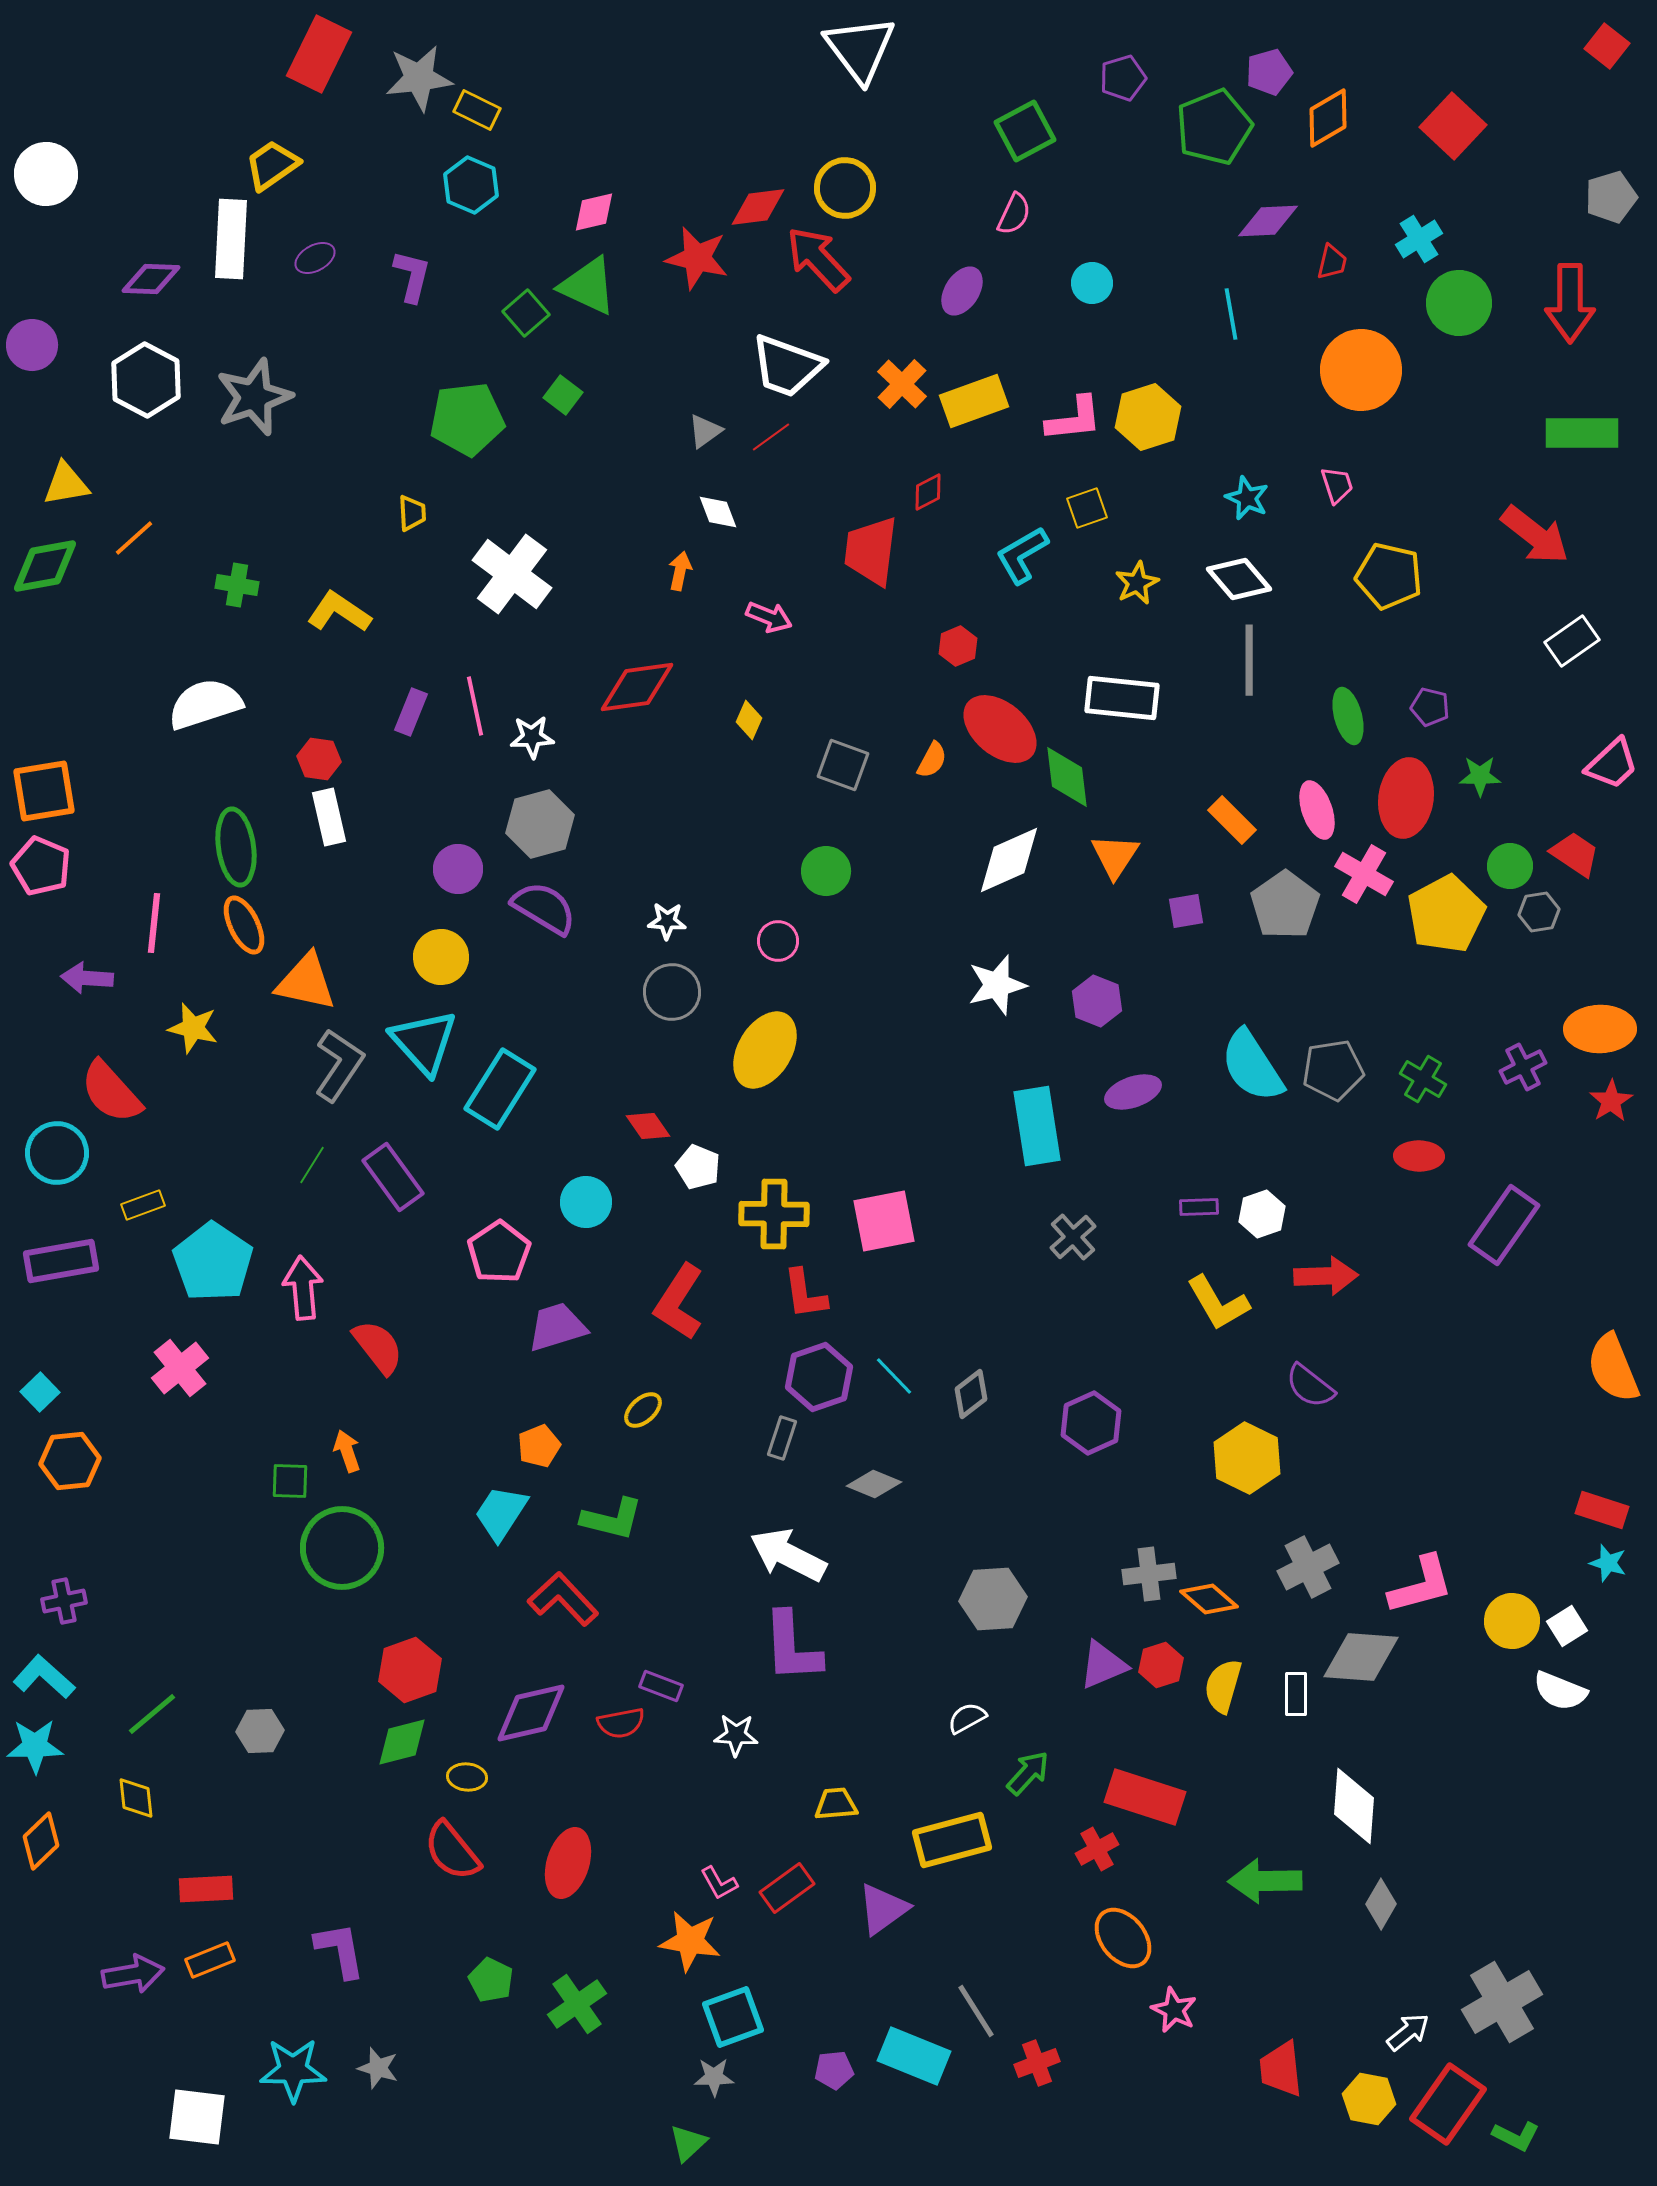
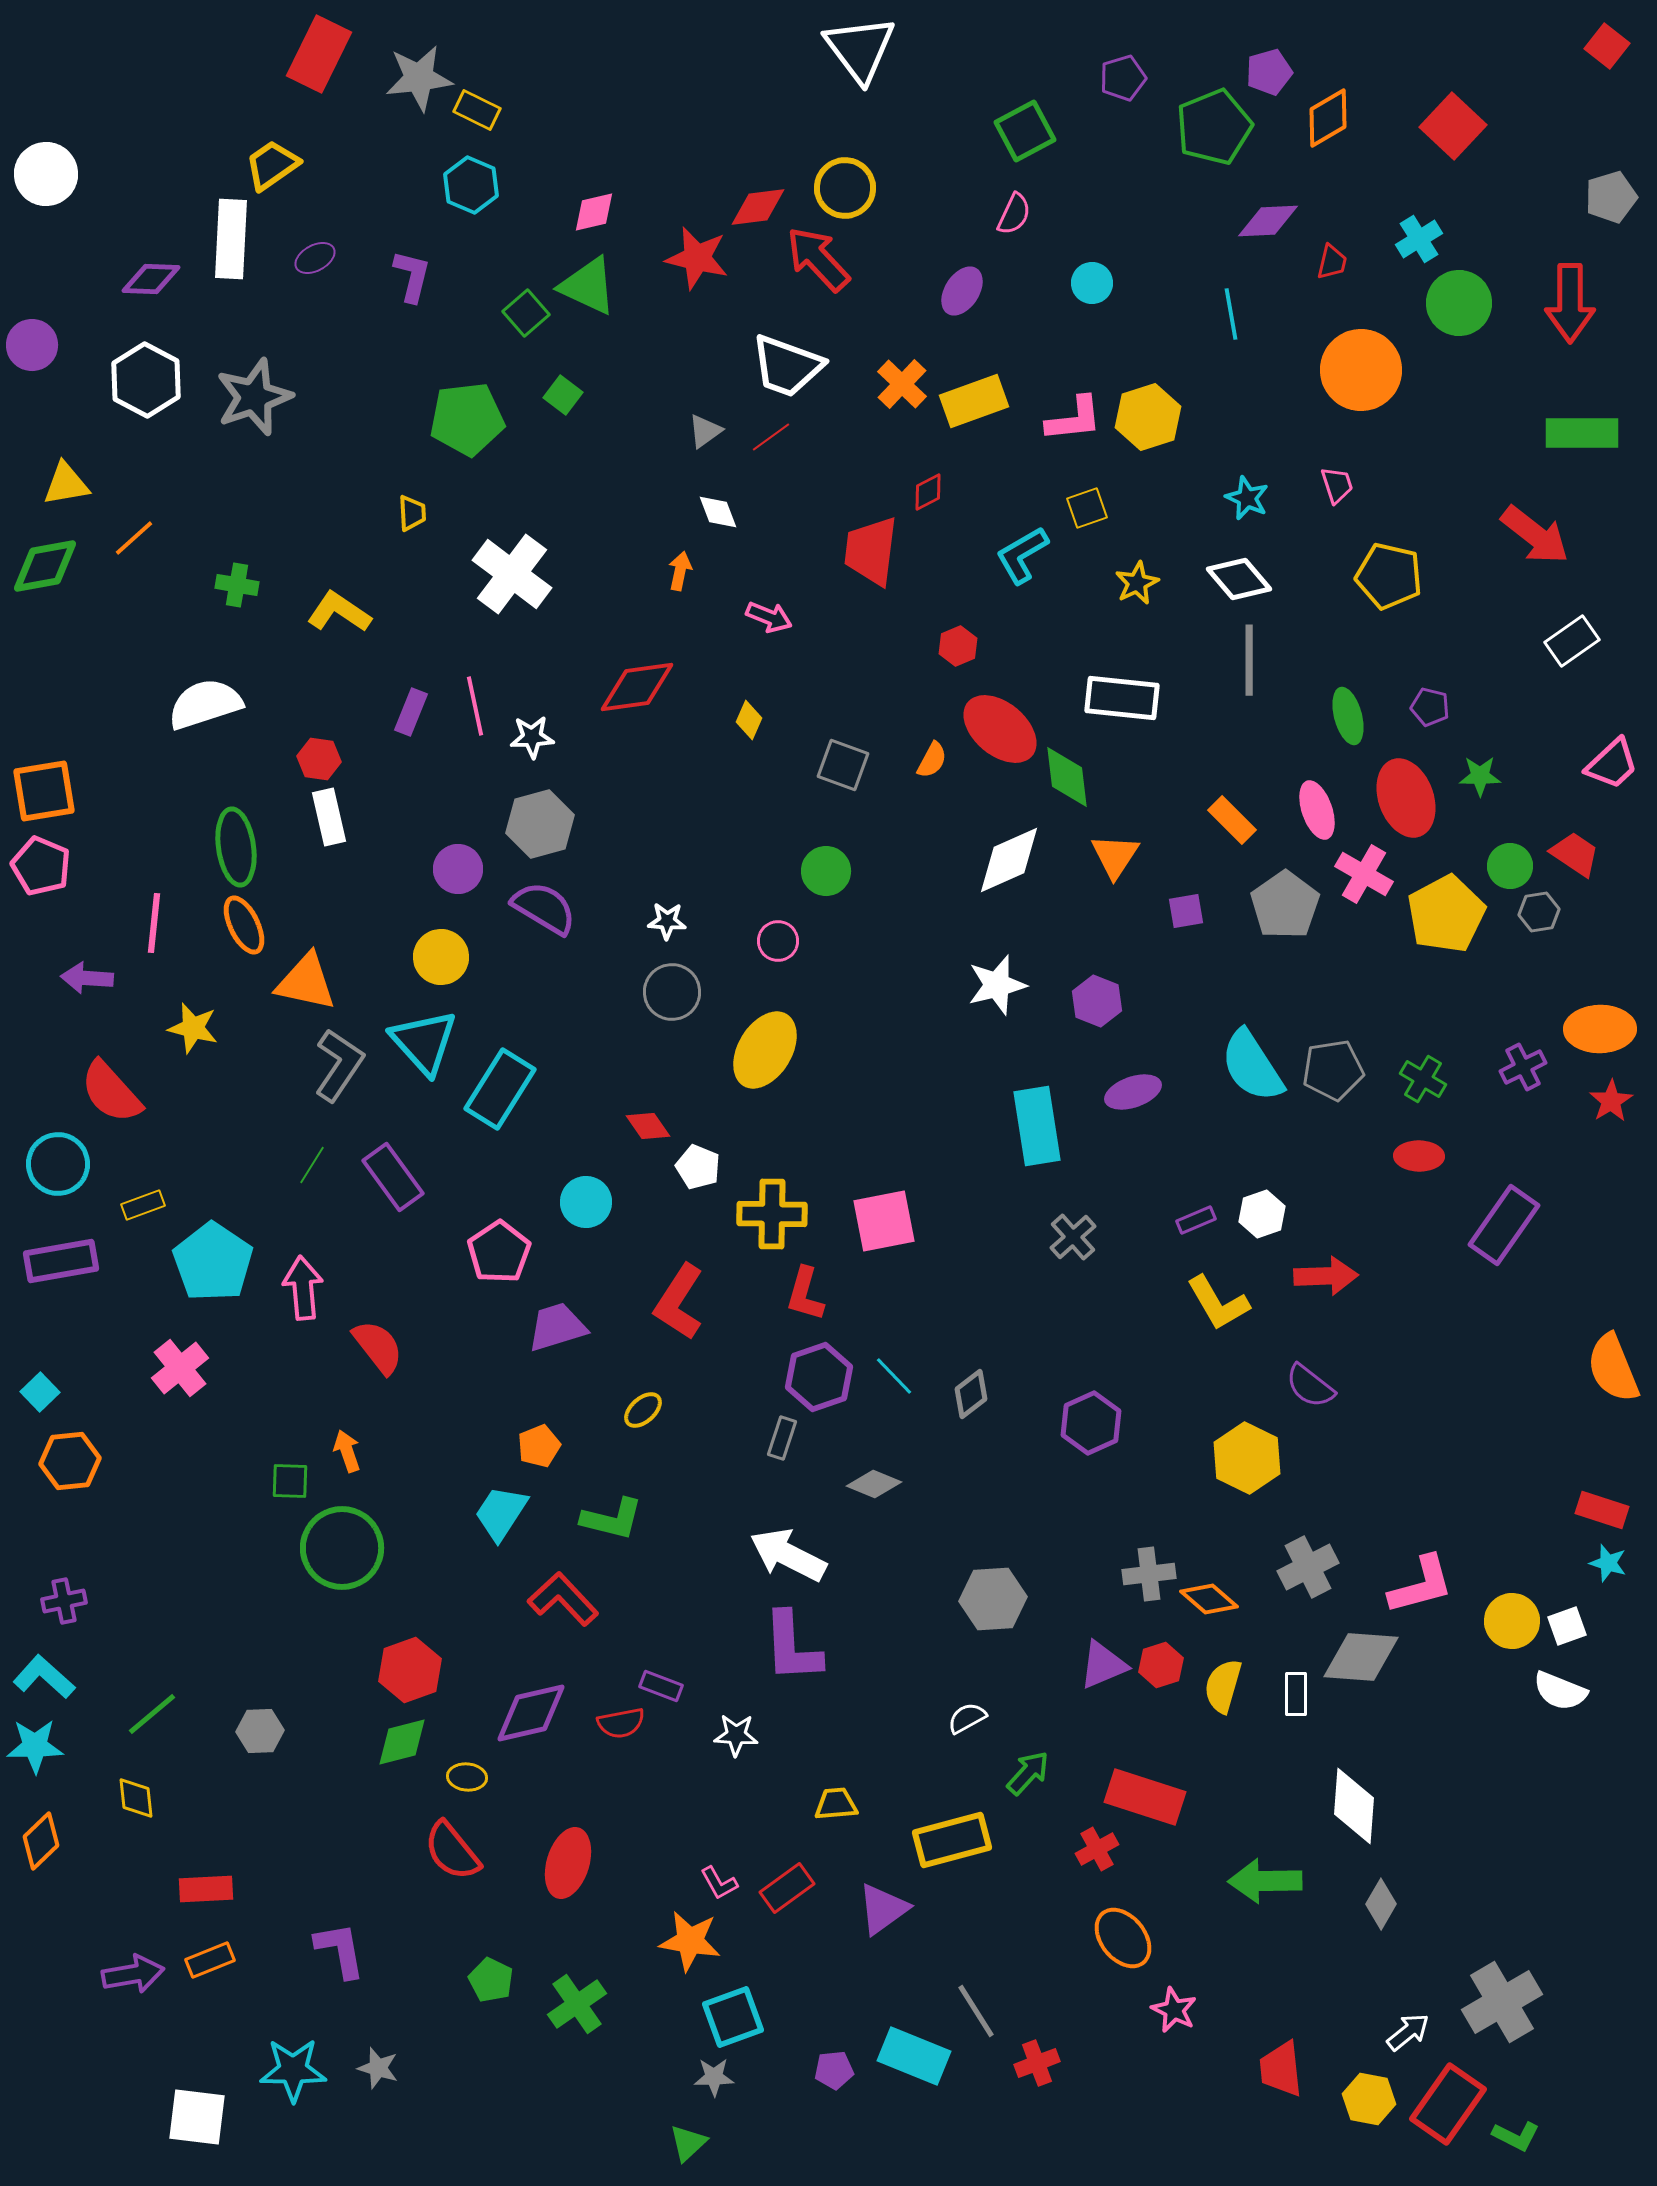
red ellipse at (1406, 798): rotated 28 degrees counterclockwise
cyan circle at (57, 1153): moved 1 px right, 11 px down
purple rectangle at (1199, 1207): moved 3 px left, 13 px down; rotated 21 degrees counterclockwise
yellow cross at (774, 1214): moved 2 px left
red L-shape at (805, 1294): rotated 24 degrees clockwise
white square at (1567, 1626): rotated 12 degrees clockwise
